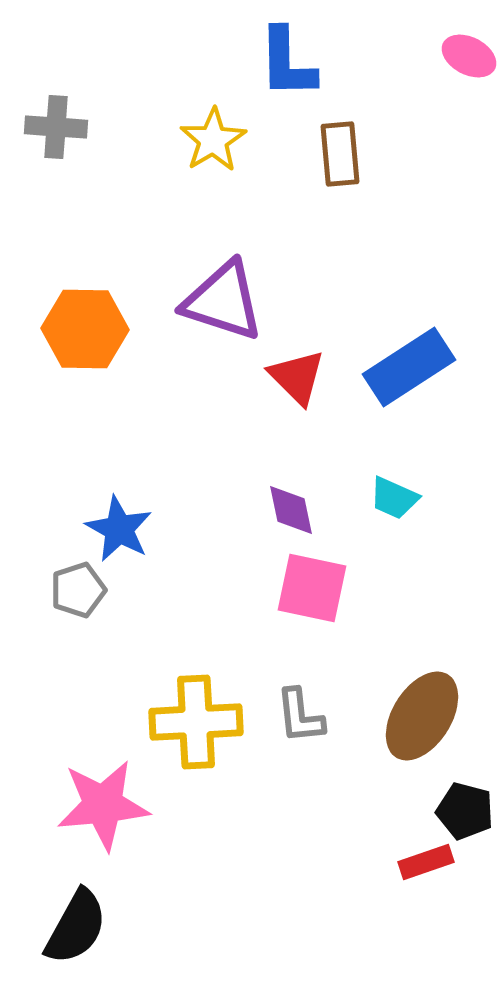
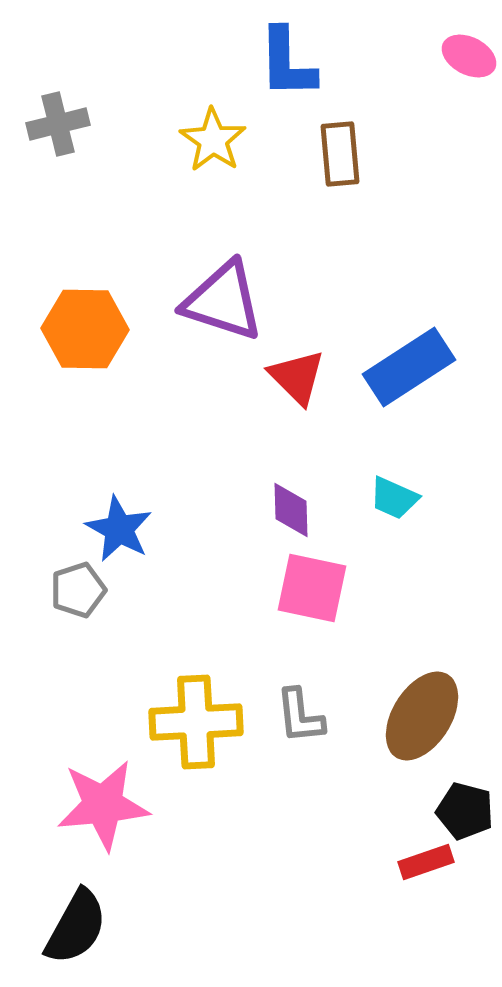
gray cross: moved 2 px right, 3 px up; rotated 18 degrees counterclockwise
yellow star: rotated 6 degrees counterclockwise
purple diamond: rotated 10 degrees clockwise
